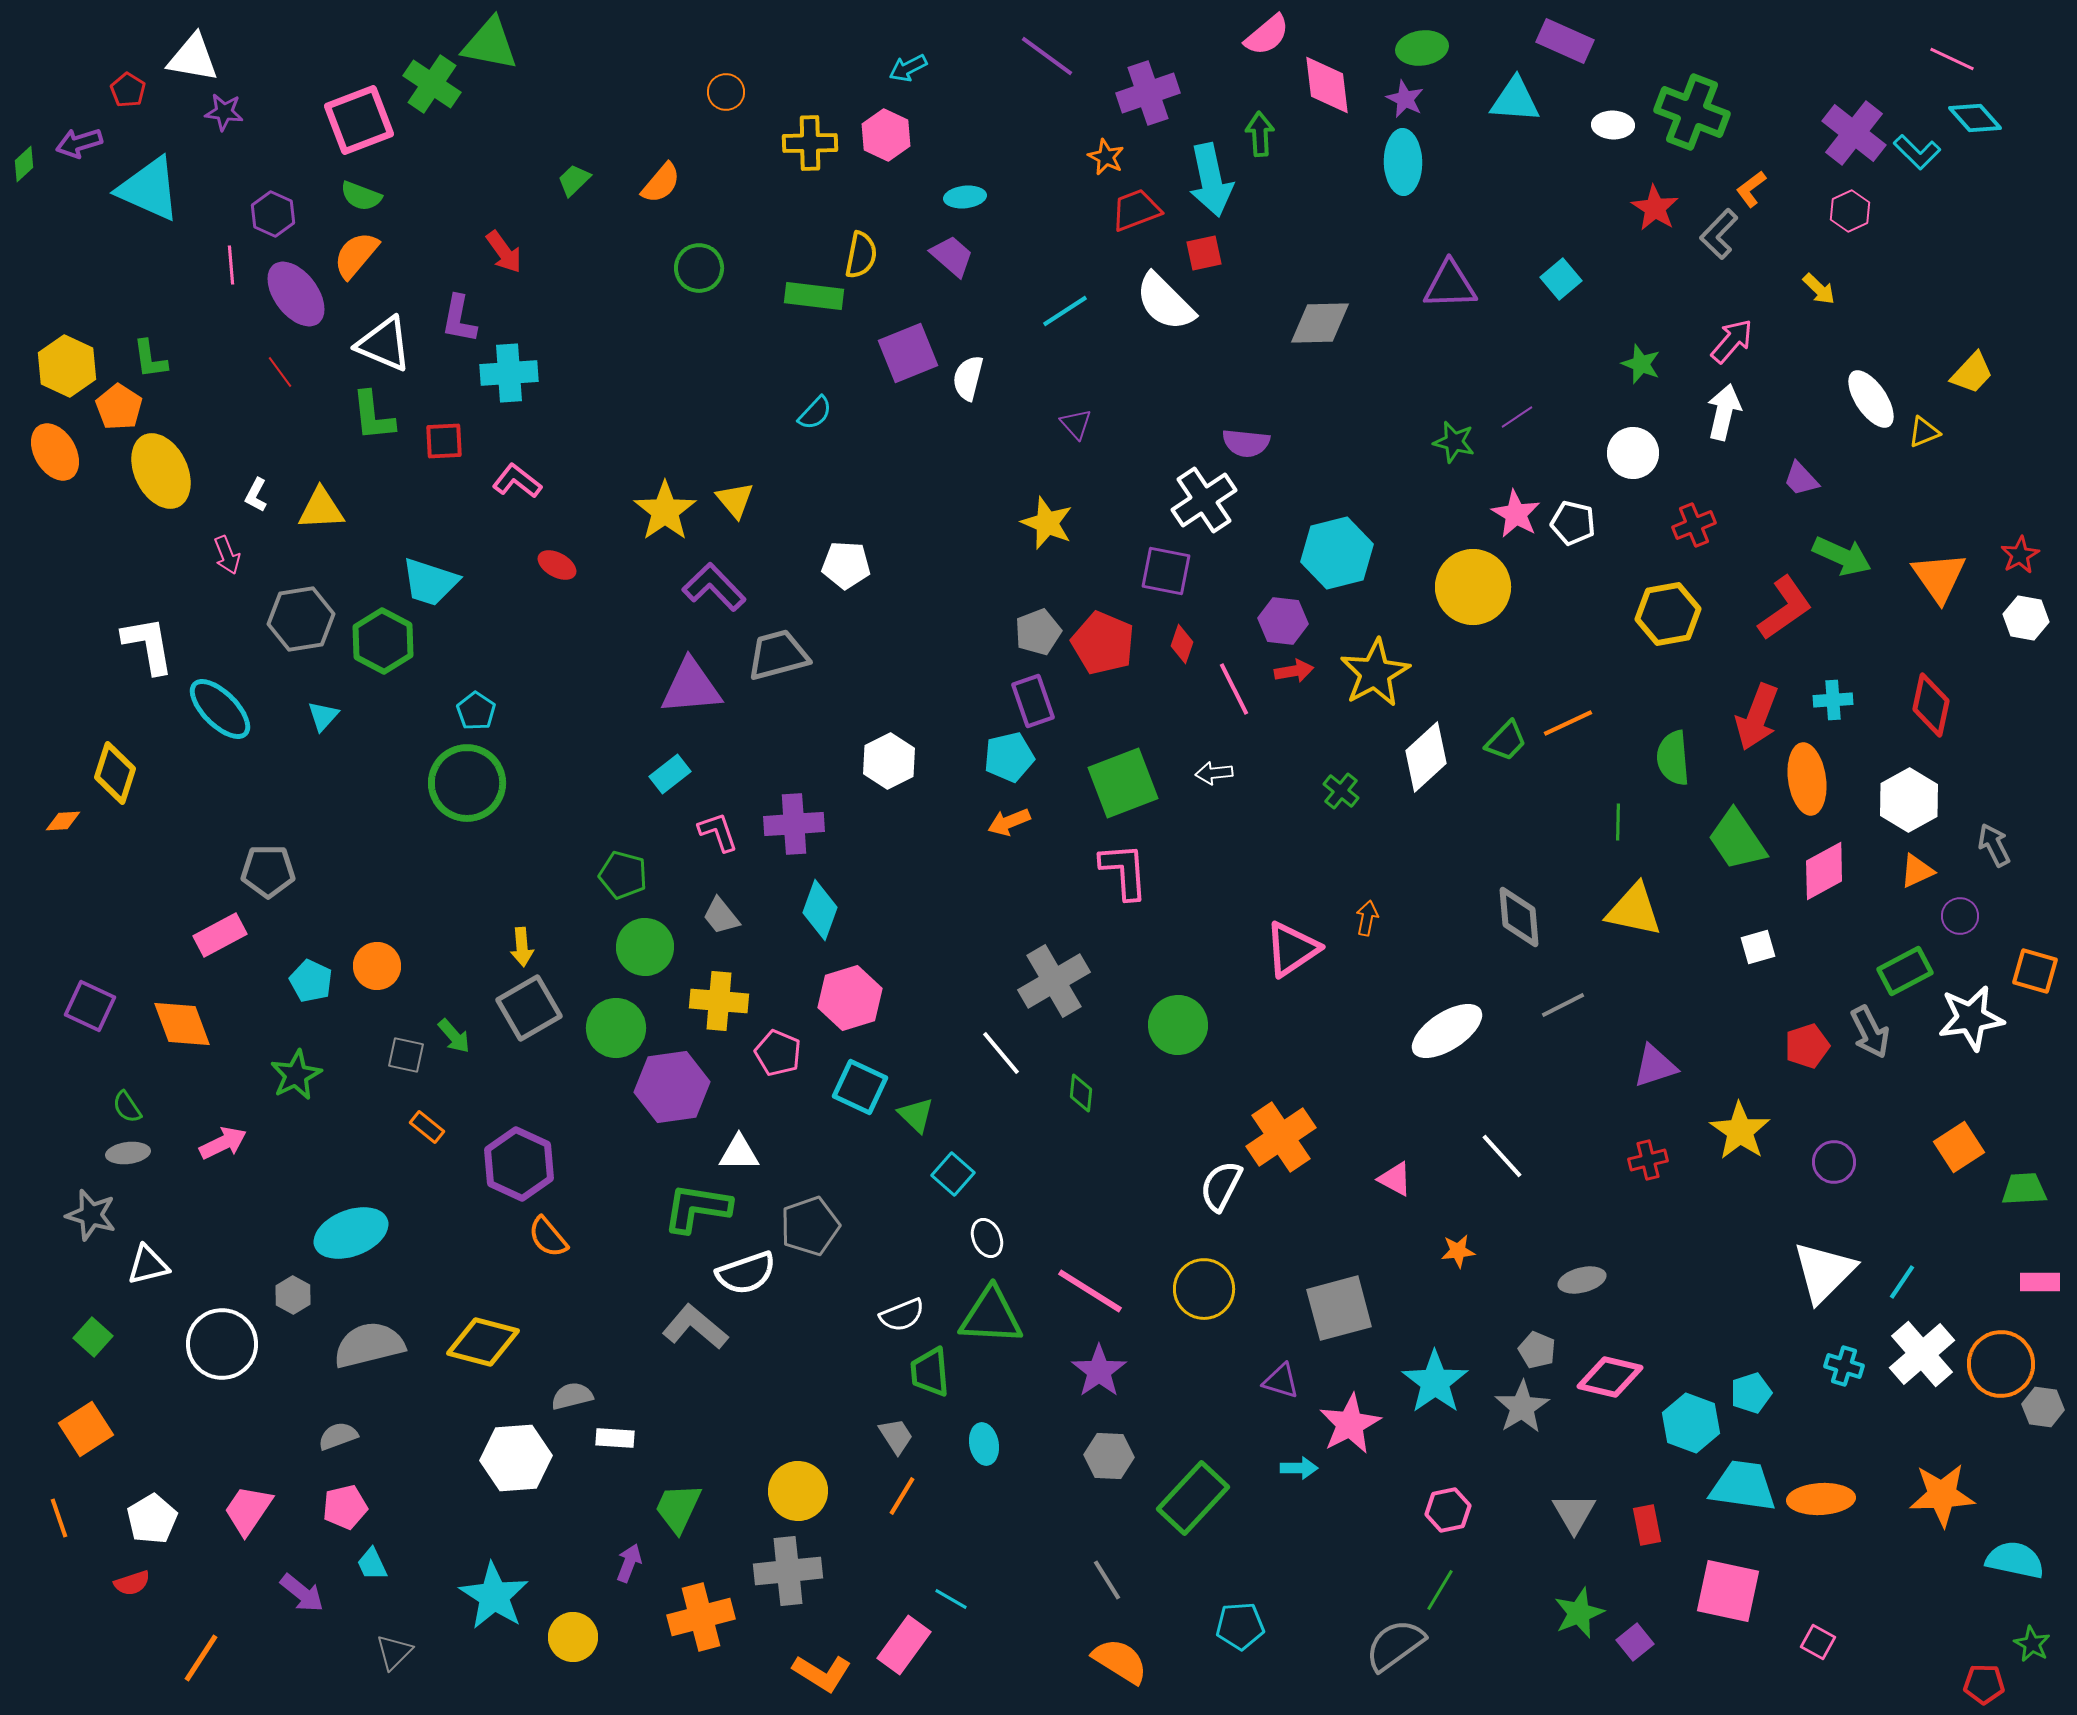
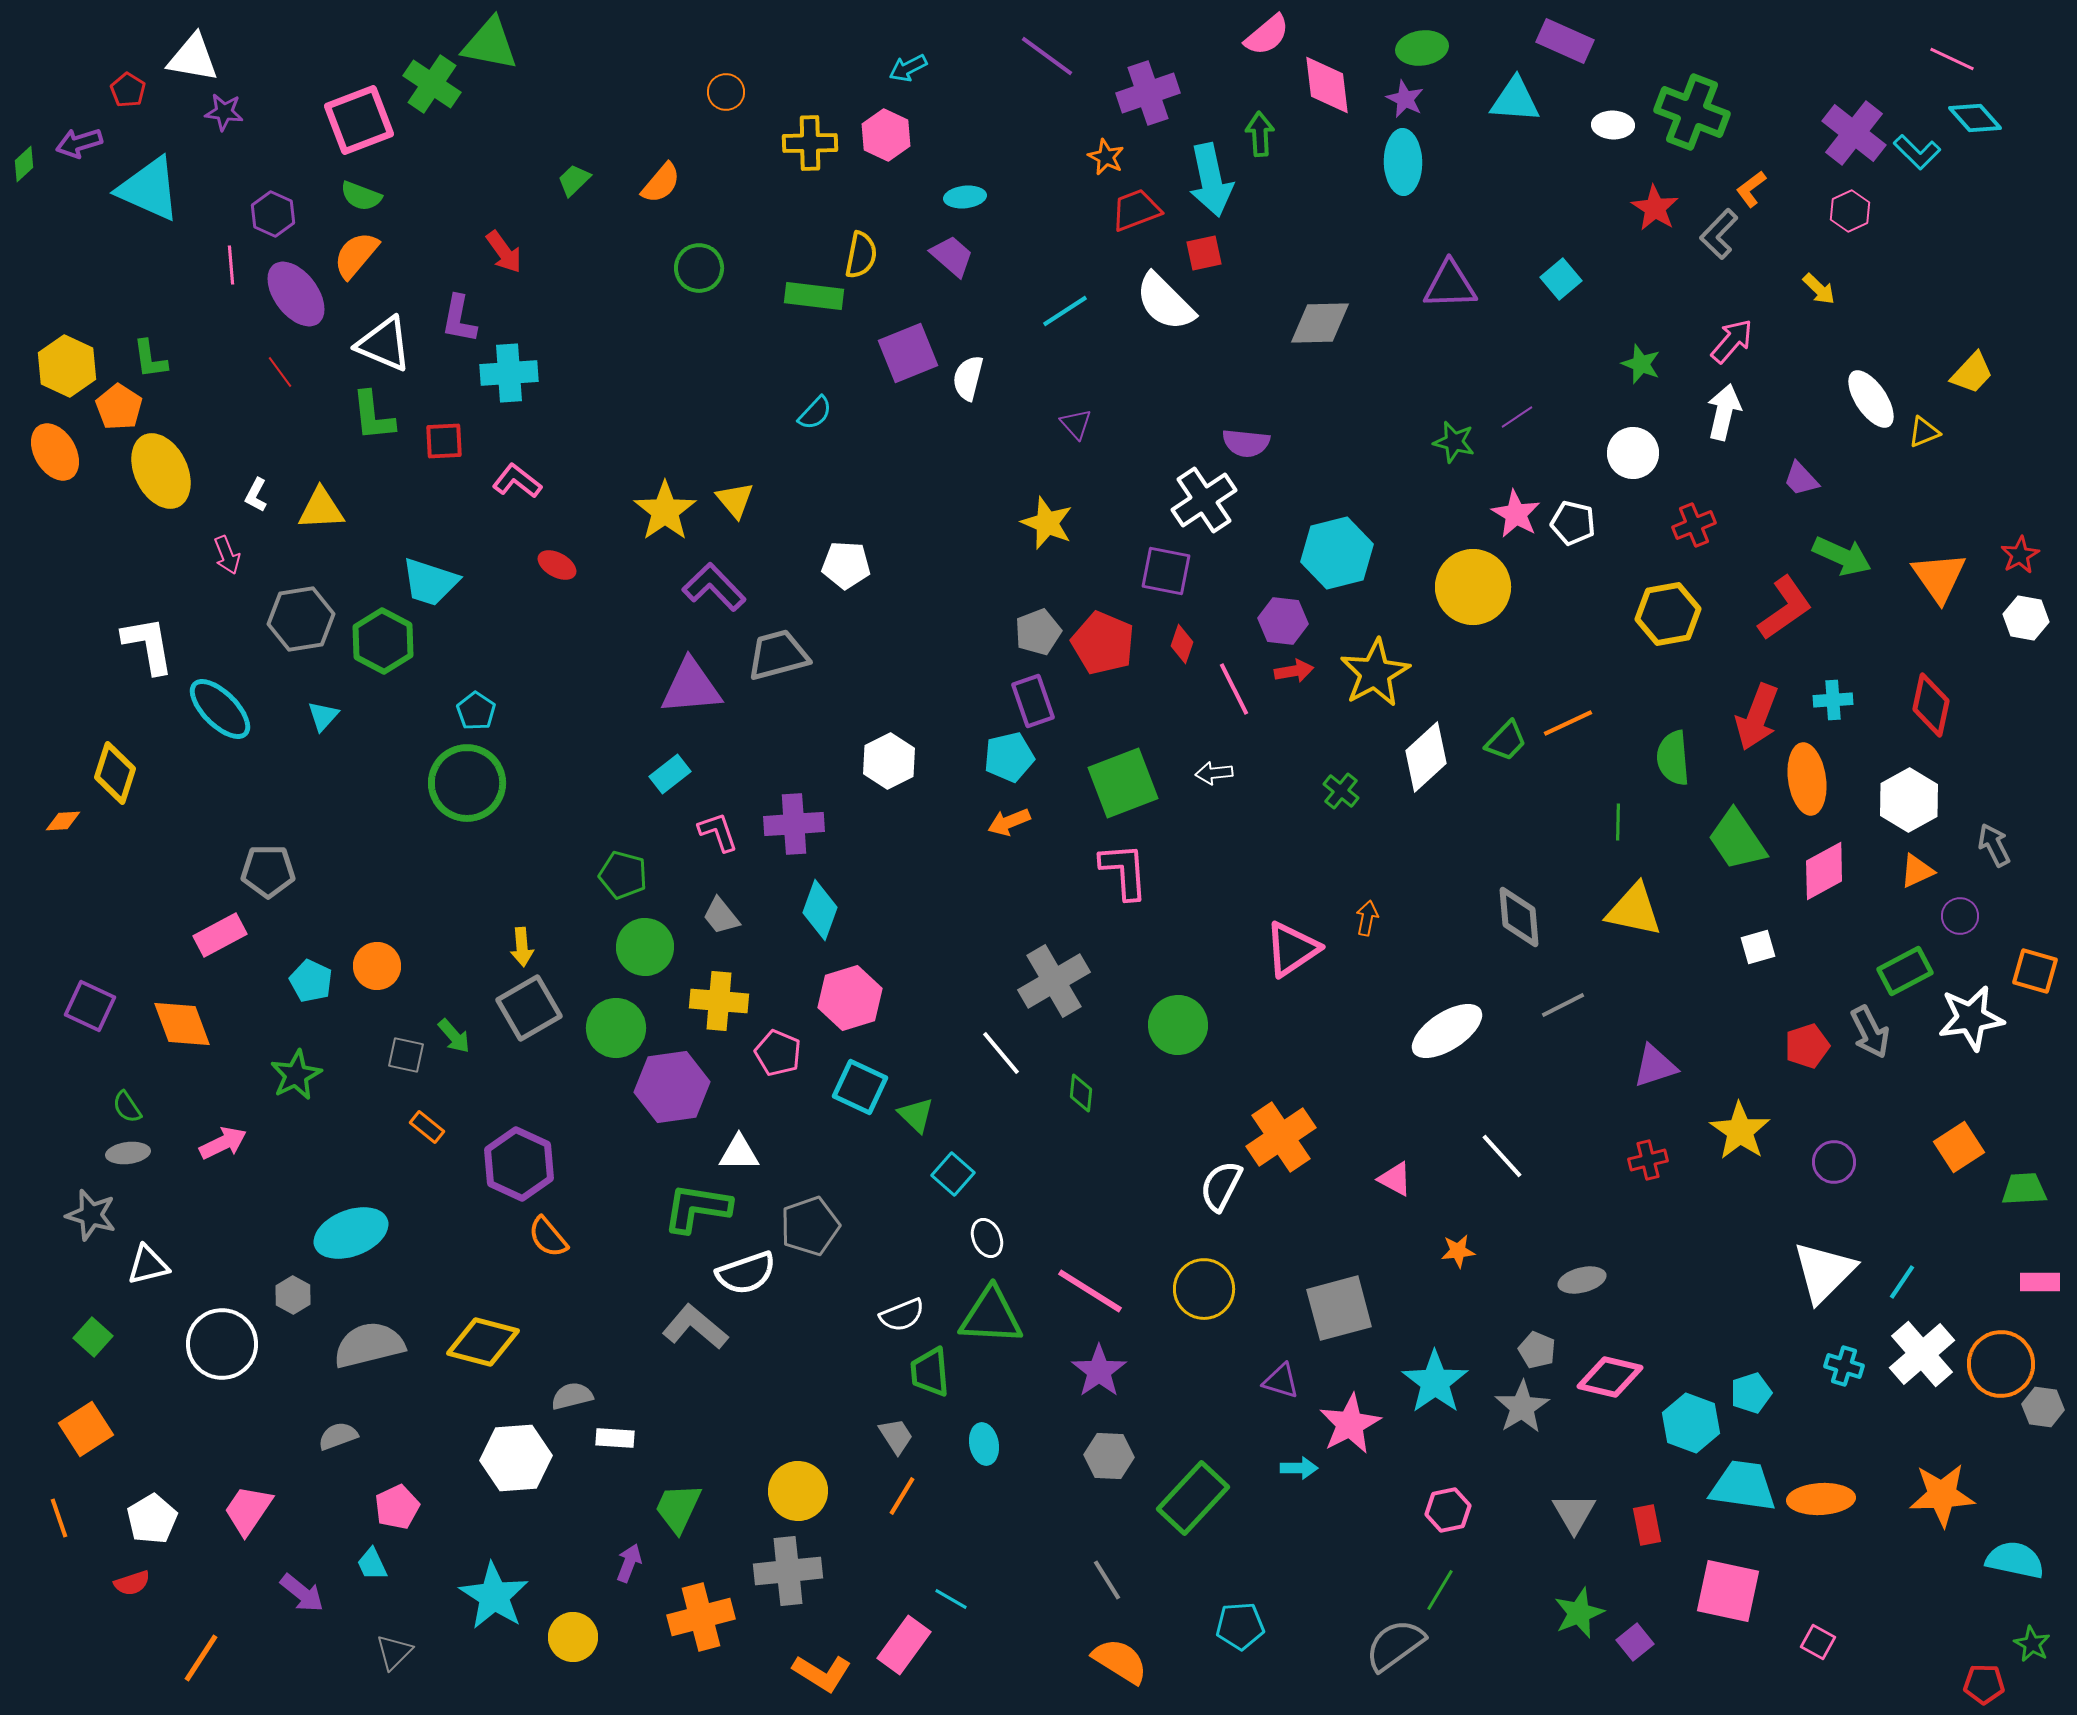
pink pentagon at (345, 1507): moved 52 px right; rotated 12 degrees counterclockwise
